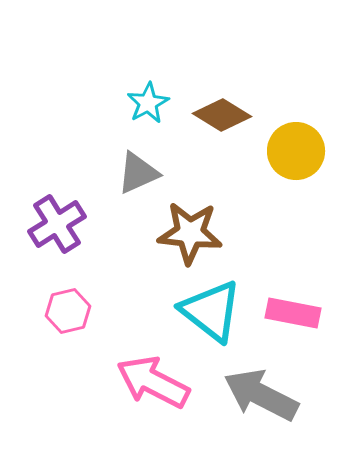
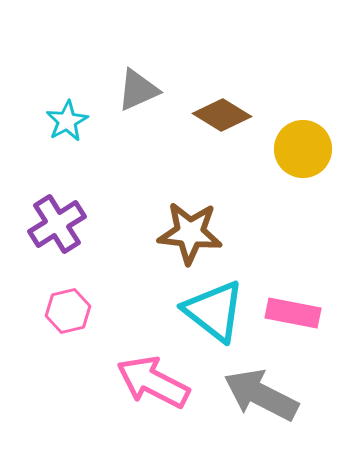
cyan star: moved 81 px left, 18 px down
yellow circle: moved 7 px right, 2 px up
gray triangle: moved 83 px up
cyan triangle: moved 3 px right
